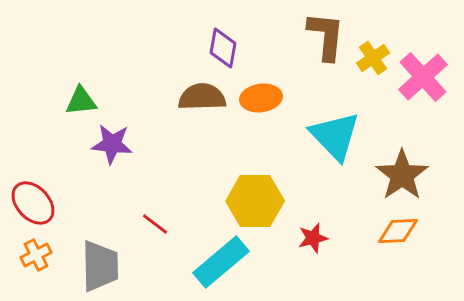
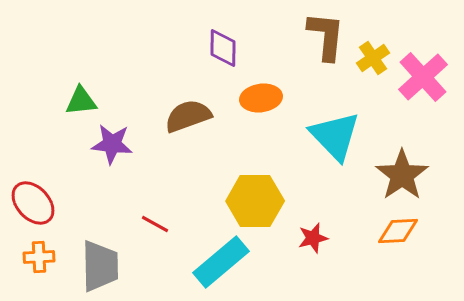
purple diamond: rotated 9 degrees counterclockwise
brown semicircle: moved 14 px left, 19 px down; rotated 18 degrees counterclockwise
red line: rotated 8 degrees counterclockwise
orange cross: moved 3 px right, 2 px down; rotated 24 degrees clockwise
